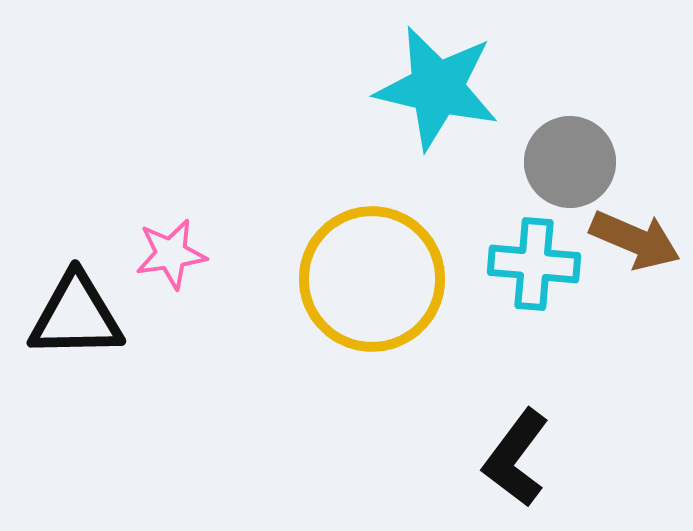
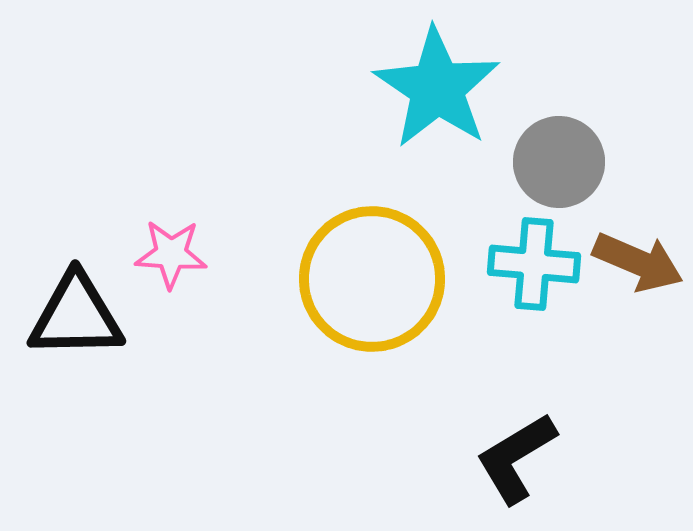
cyan star: rotated 21 degrees clockwise
gray circle: moved 11 px left
brown arrow: moved 3 px right, 22 px down
pink star: rotated 12 degrees clockwise
black L-shape: rotated 22 degrees clockwise
